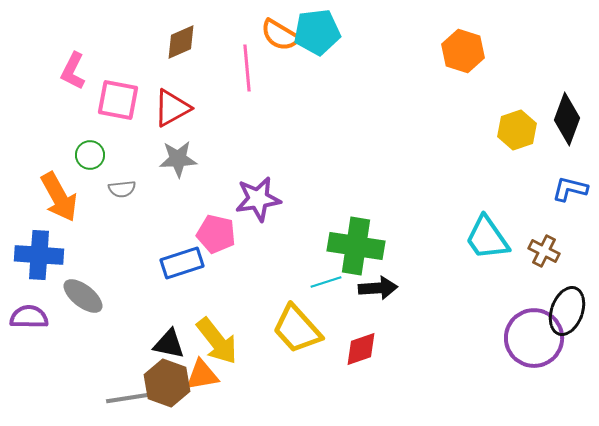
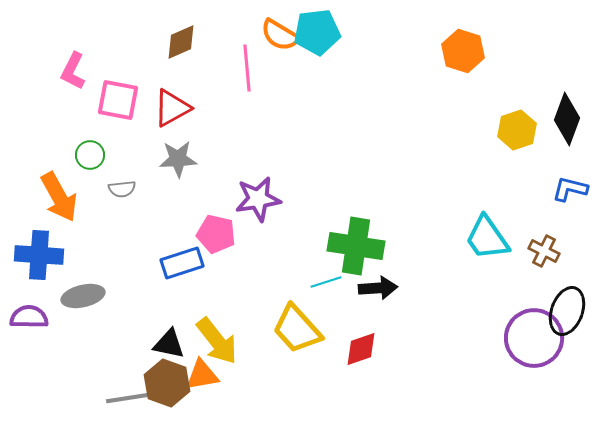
gray ellipse: rotated 51 degrees counterclockwise
